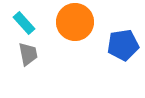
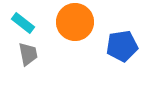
cyan rectangle: moved 1 px left; rotated 10 degrees counterclockwise
blue pentagon: moved 1 px left, 1 px down
